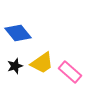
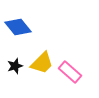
blue diamond: moved 6 px up
yellow trapezoid: rotated 10 degrees counterclockwise
